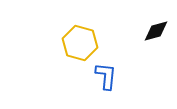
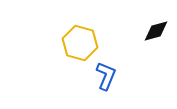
blue L-shape: rotated 16 degrees clockwise
